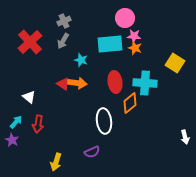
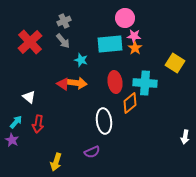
gray arrow: rotated 70 degrees counterclockwise
orange star: rotated 16 degrees clockwise
white arrow: rotated 24 degrees clockwise
